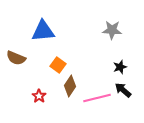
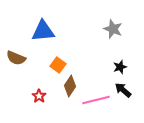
gray star: moved 1 px right, 1 px up; rotated 18 degrees clockwise
pink line: moved 1 px left, 2 px down
